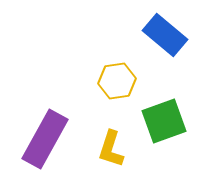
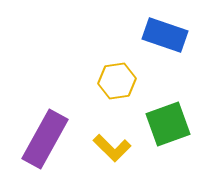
blue rectangle: rotated 21 degrees counterclockwise
green square: moved 4 px right, 3 px down
yellow L-shape: moved 1 px right, 1 px up; rotated 63 degrees counterclockwise
